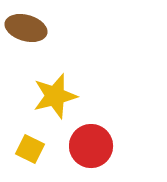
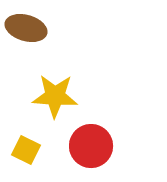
yellow star: rotated 18 degrees clockwise
yellow square: moved 4 px left, 1 px down
